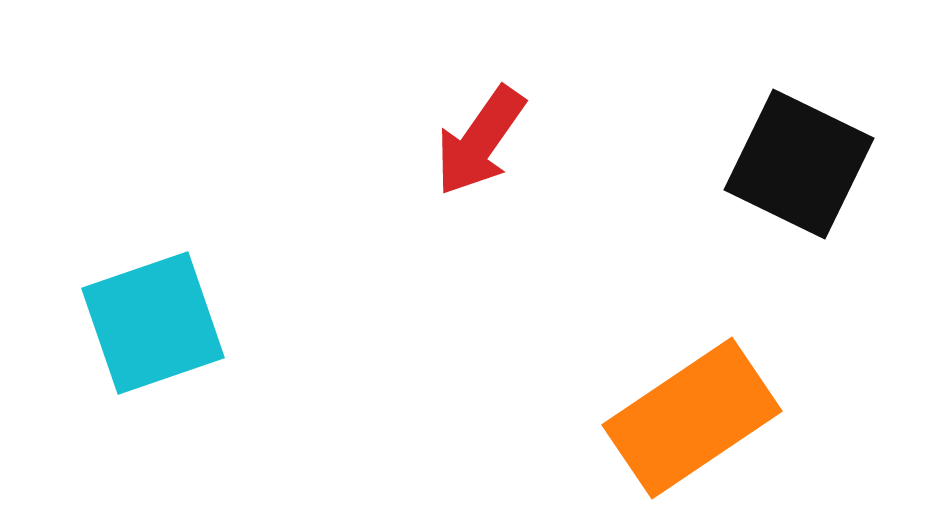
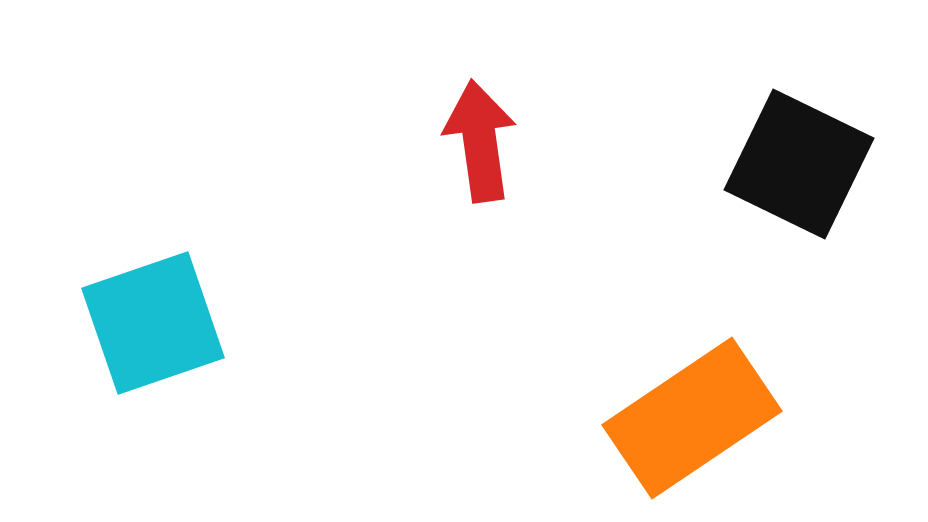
red arrow: rotated 137 degrees clockwise
